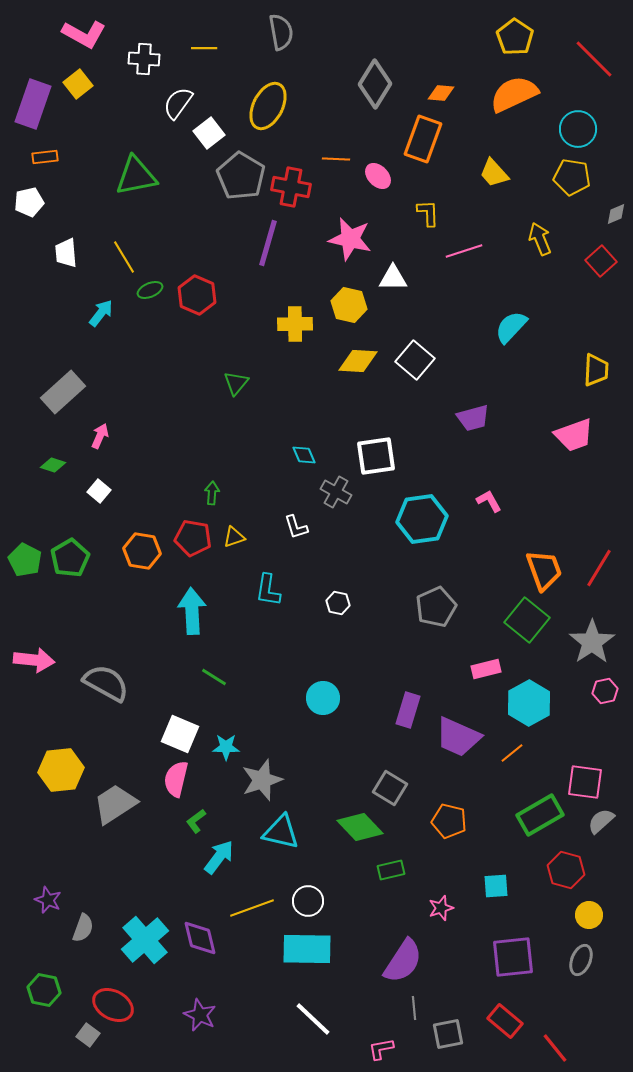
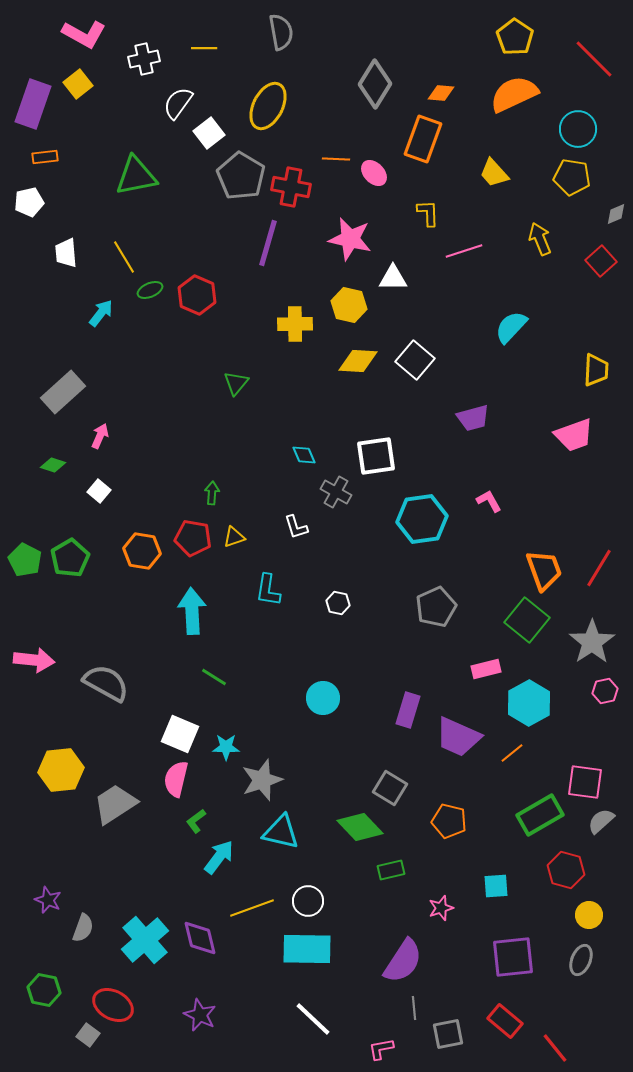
white cross at (144, 59): rotated 16 degrees counterclockwise
pink ellipse at (378, 176): moved 4 px left, 3 px up
